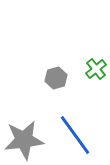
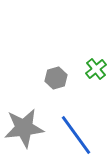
blue line: moved 1 px right
gray star: moved 12 px up
